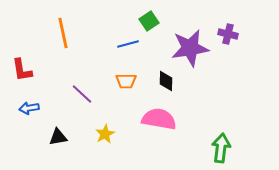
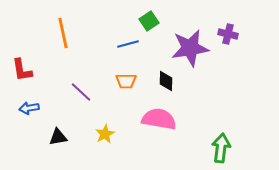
purple line: moved 1 px left, 2 px up
